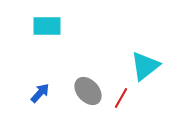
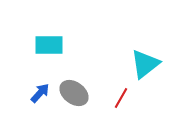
cyan rectangle: moved 2 px right, 19 px down
cyan triangle: moved 2 px up
gray ellipse: moved 14 px left, 2 px down; rotated 12 degrees counterclockwise
